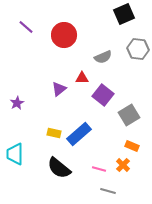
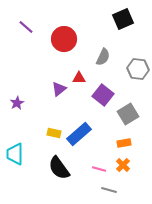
black square: moved 1 px left, 5 px down
red circle: moved 4 px down
gray hexagon: moved 20 px down
gray semicircle: rotated 42 degrees counterclockwise
red triangle: moved 3 px left
gray square: moved 1 px left, 1 px up
orange rectangle: moved 8 px left, 3 px up; rotated 32 degrees counterclockwise
black semicircle: rotated 15 degrees clockwise
gray line: moved 1 px right, 1 px up
